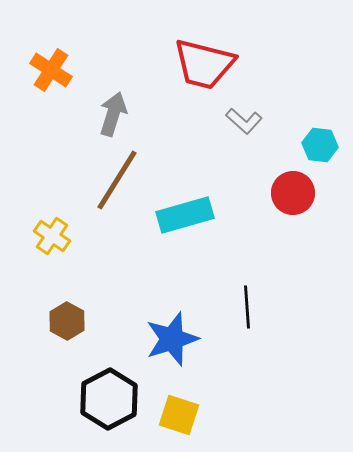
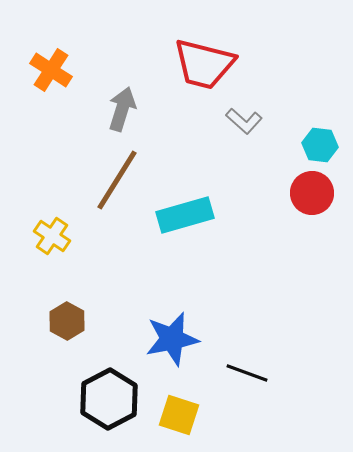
gray arrow: moved 9 px right, 5 px up
red circle: moved 19 px right
black line: moved 66 px down; rotated 66 degrees counterclockwise
blue star: rotated 6 degrees clockwise
